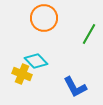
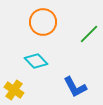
orange circle: moved 1 px left, 4 px down
green line: rotated 15 degrees clockwise
yellow cross: moved 8 px left, 16 px down; rotated 12 degrees clockwise
